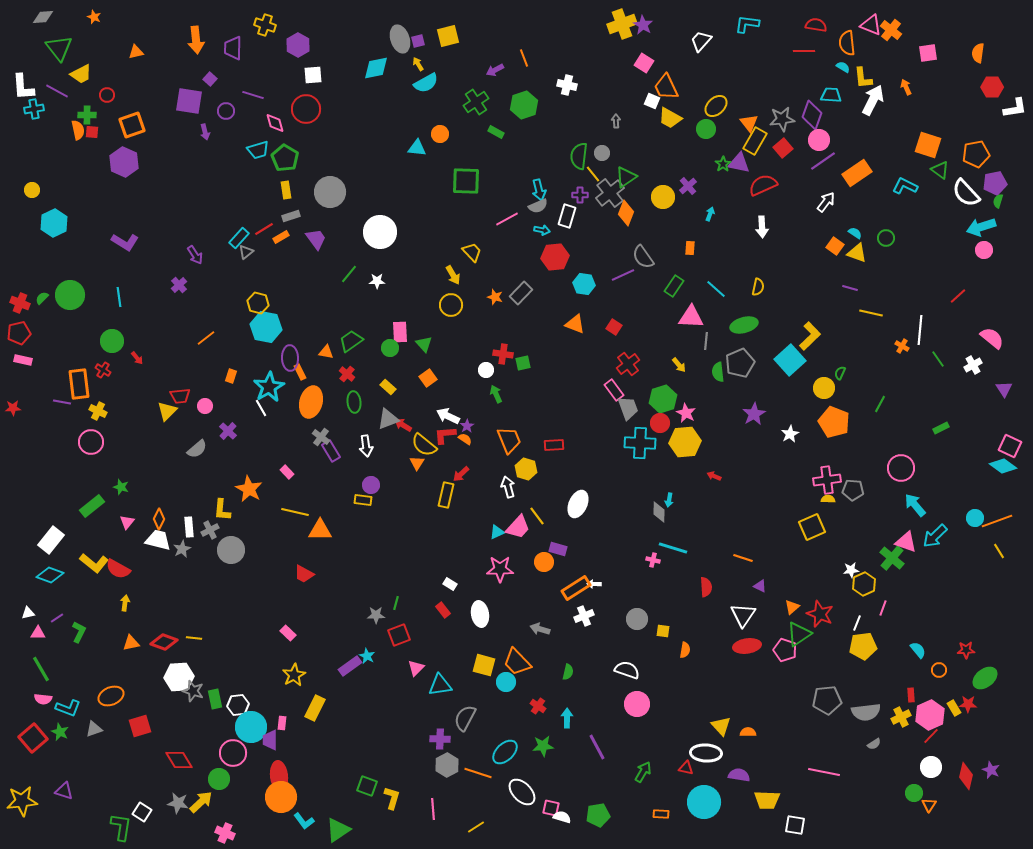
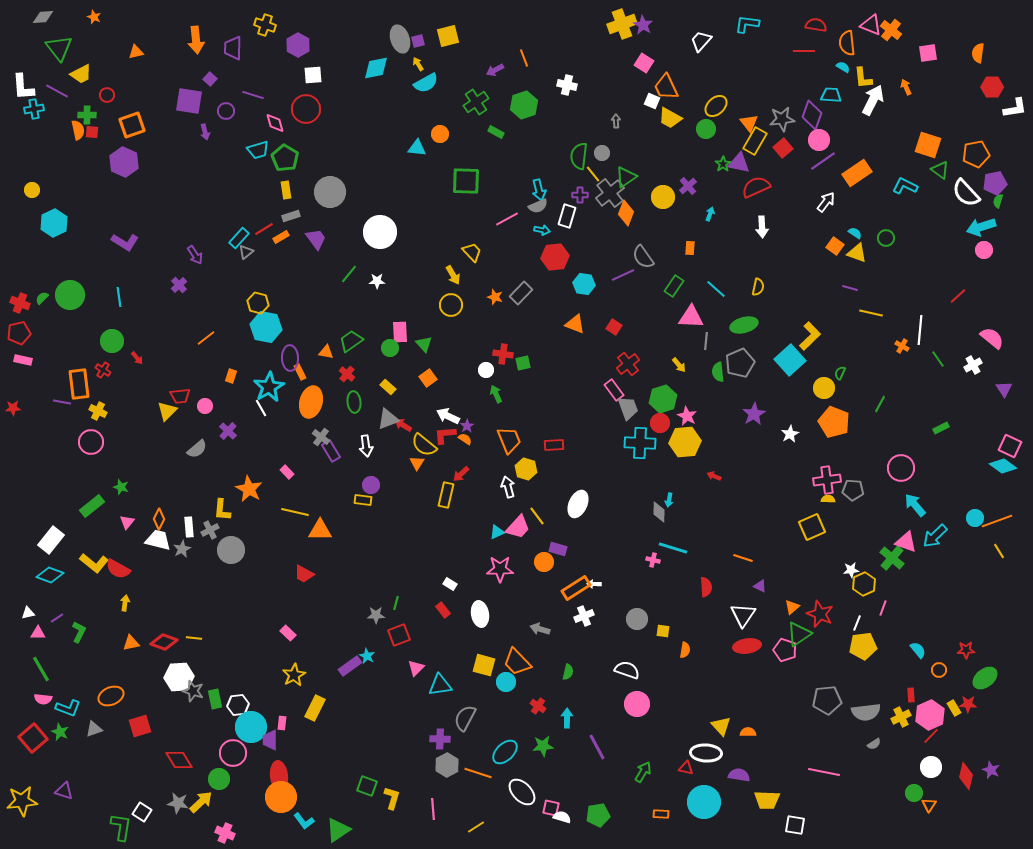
red semicircle at (763, 185): moved 7 px left, 2 px down
pink star at (686, 413): moved 1 px right, 3 px down
